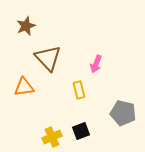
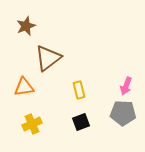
brown triangle: rotated 36 degrees clockwise
pink arrow: moved 30 px right, 22 px down
gray pentagon: rotated 10 degrees counterclockwise
black square: moved 9 px up
yellow cross: moved 20 px left, 13 px up
